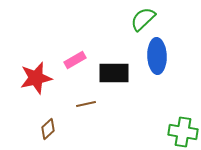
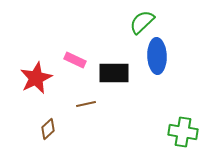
green semicircle: moved 1 px left, 3 px down
pink rectangle: rotated 55 degrees clockwise
red star: rotated 12 degrees counterclockwise
